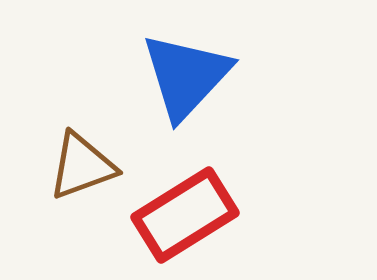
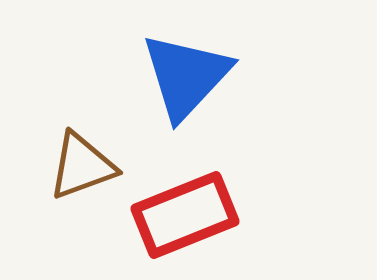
red rectangle: rotated 10 degrees clockwise
